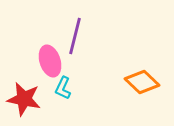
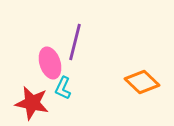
purple line: moved 6 px down
pink ellipse: moved 2 px down
red star: moved 8 px right, 4 px down
